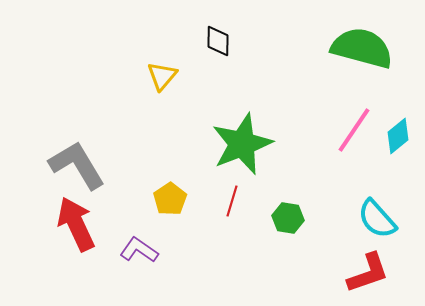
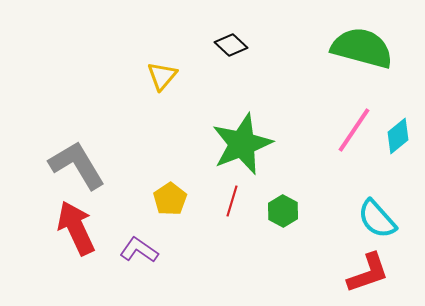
black diamond: moved 13 px right, 4 px down; rotated 48 degrees counterclockwise
green hexagon: moved 5 px left, 7 px up; rotated 20 degrees clockwise
red arrow: moved 4 px down
